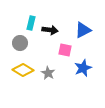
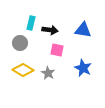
blue triangle: rotated 36 degrees clockwise
pink square: moved 8 px left
blue star: rotated 24 degrees counterclockwise
